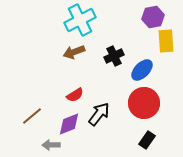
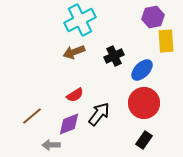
black rectangle: moved 3 px left
